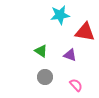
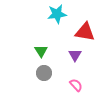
cyan star: moved 3 px left, 1 px up
green triangle: rotated 24 degrees clockwise
purple triangle: moved 5 px right; rotated 40 degrees clockwise
gray circle: moved 1 px left, 4 px up
